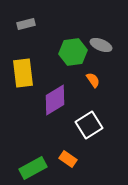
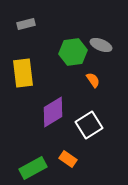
purple diamond: moved 2 px left, 12 px down
